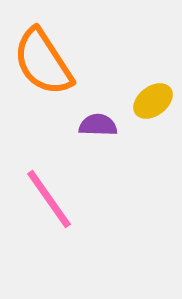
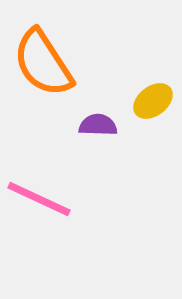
orange semicircle: moved 1 px down
pink line: moved 10 px left; rotated 30 degrees counterclockwise
